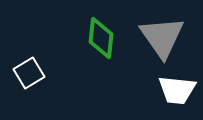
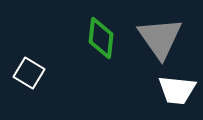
gray triangle: moved 2 px left, 1 px down
white square: rotated 28 degrees counterclockwise
